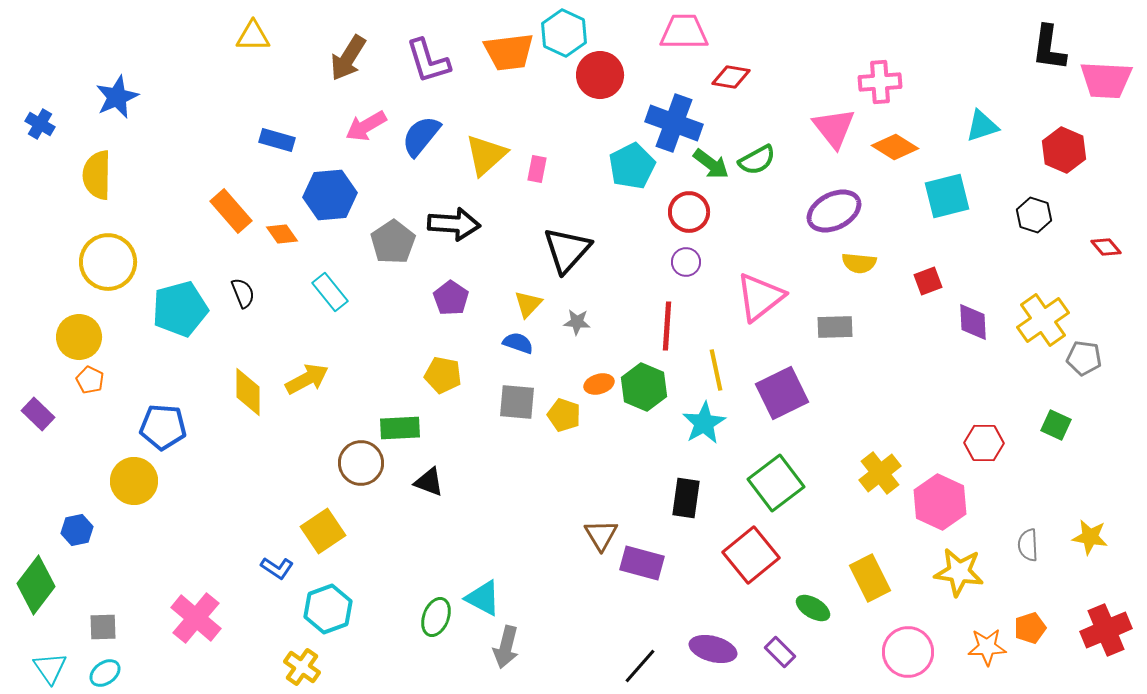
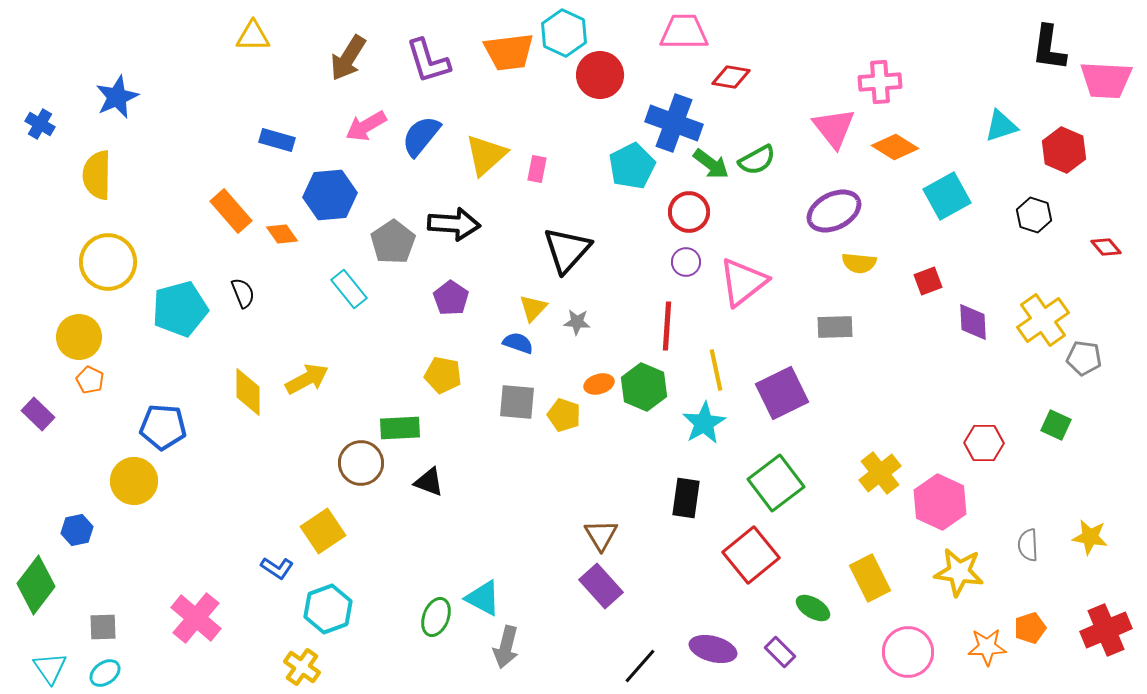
cyan triangle at (982, 126): moved 19 px right
cyan square at (947, 196): rotated 15 degrees counterclockwise
cyan rectangle at (330, 292): moved 19 px right, 3 px up
pink triangle at (760, 297): moved 17 px left, 15 px up
yellow triangle at (528, 304): moved 5 px right, 4 px down
purple rectangle at (642, 563): moved 41 px left, 23 px down; rotated 33 degrees clockwise
